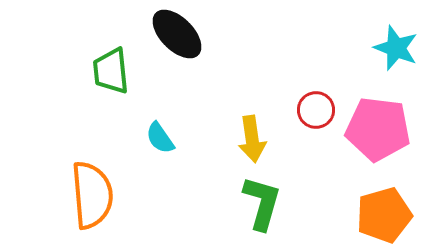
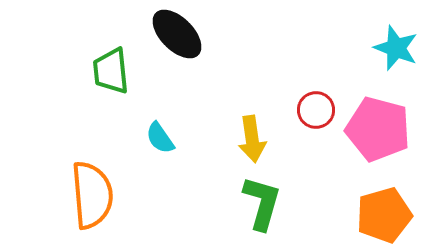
pink pentagon: rotated 8 degrees clockwise
